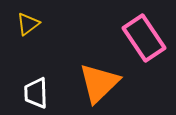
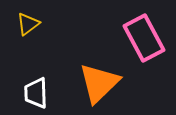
pink rectangle: rotated 6 degrees clockwise
